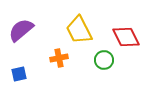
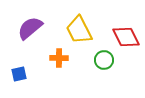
purple semicircle: moved 9 px right, 2 px up
orange cross: rotated 12 degrees clockwise
